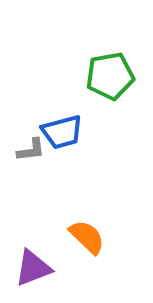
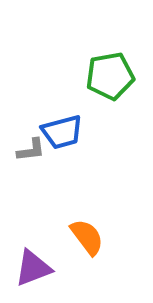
orange semicircle: rotated 9 degrees clockwise
